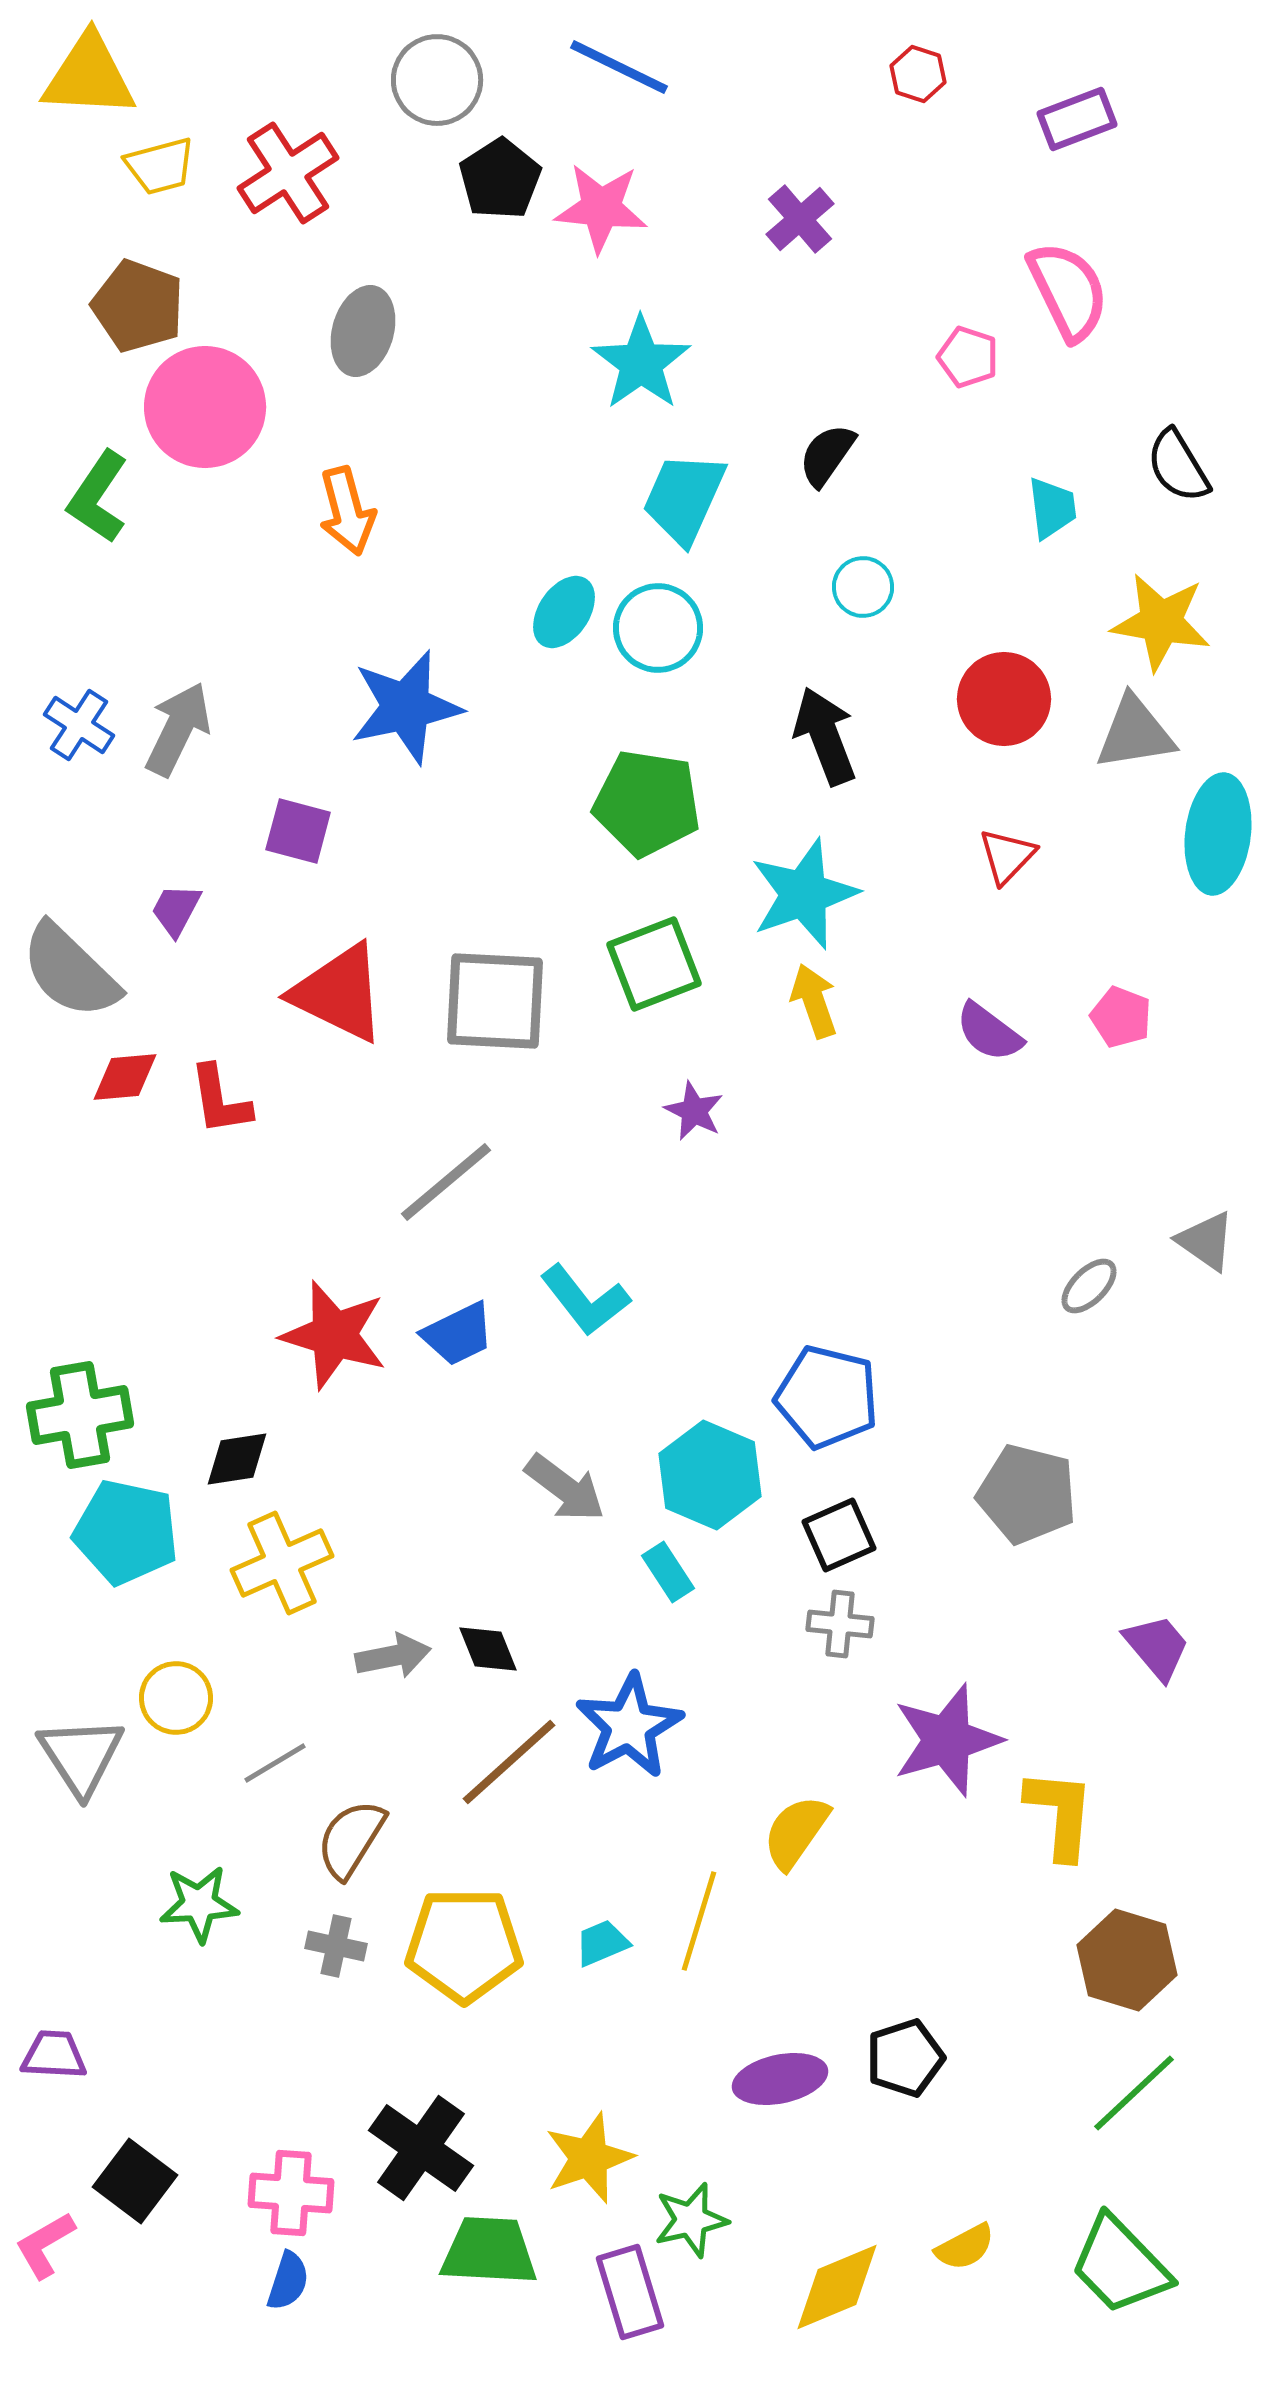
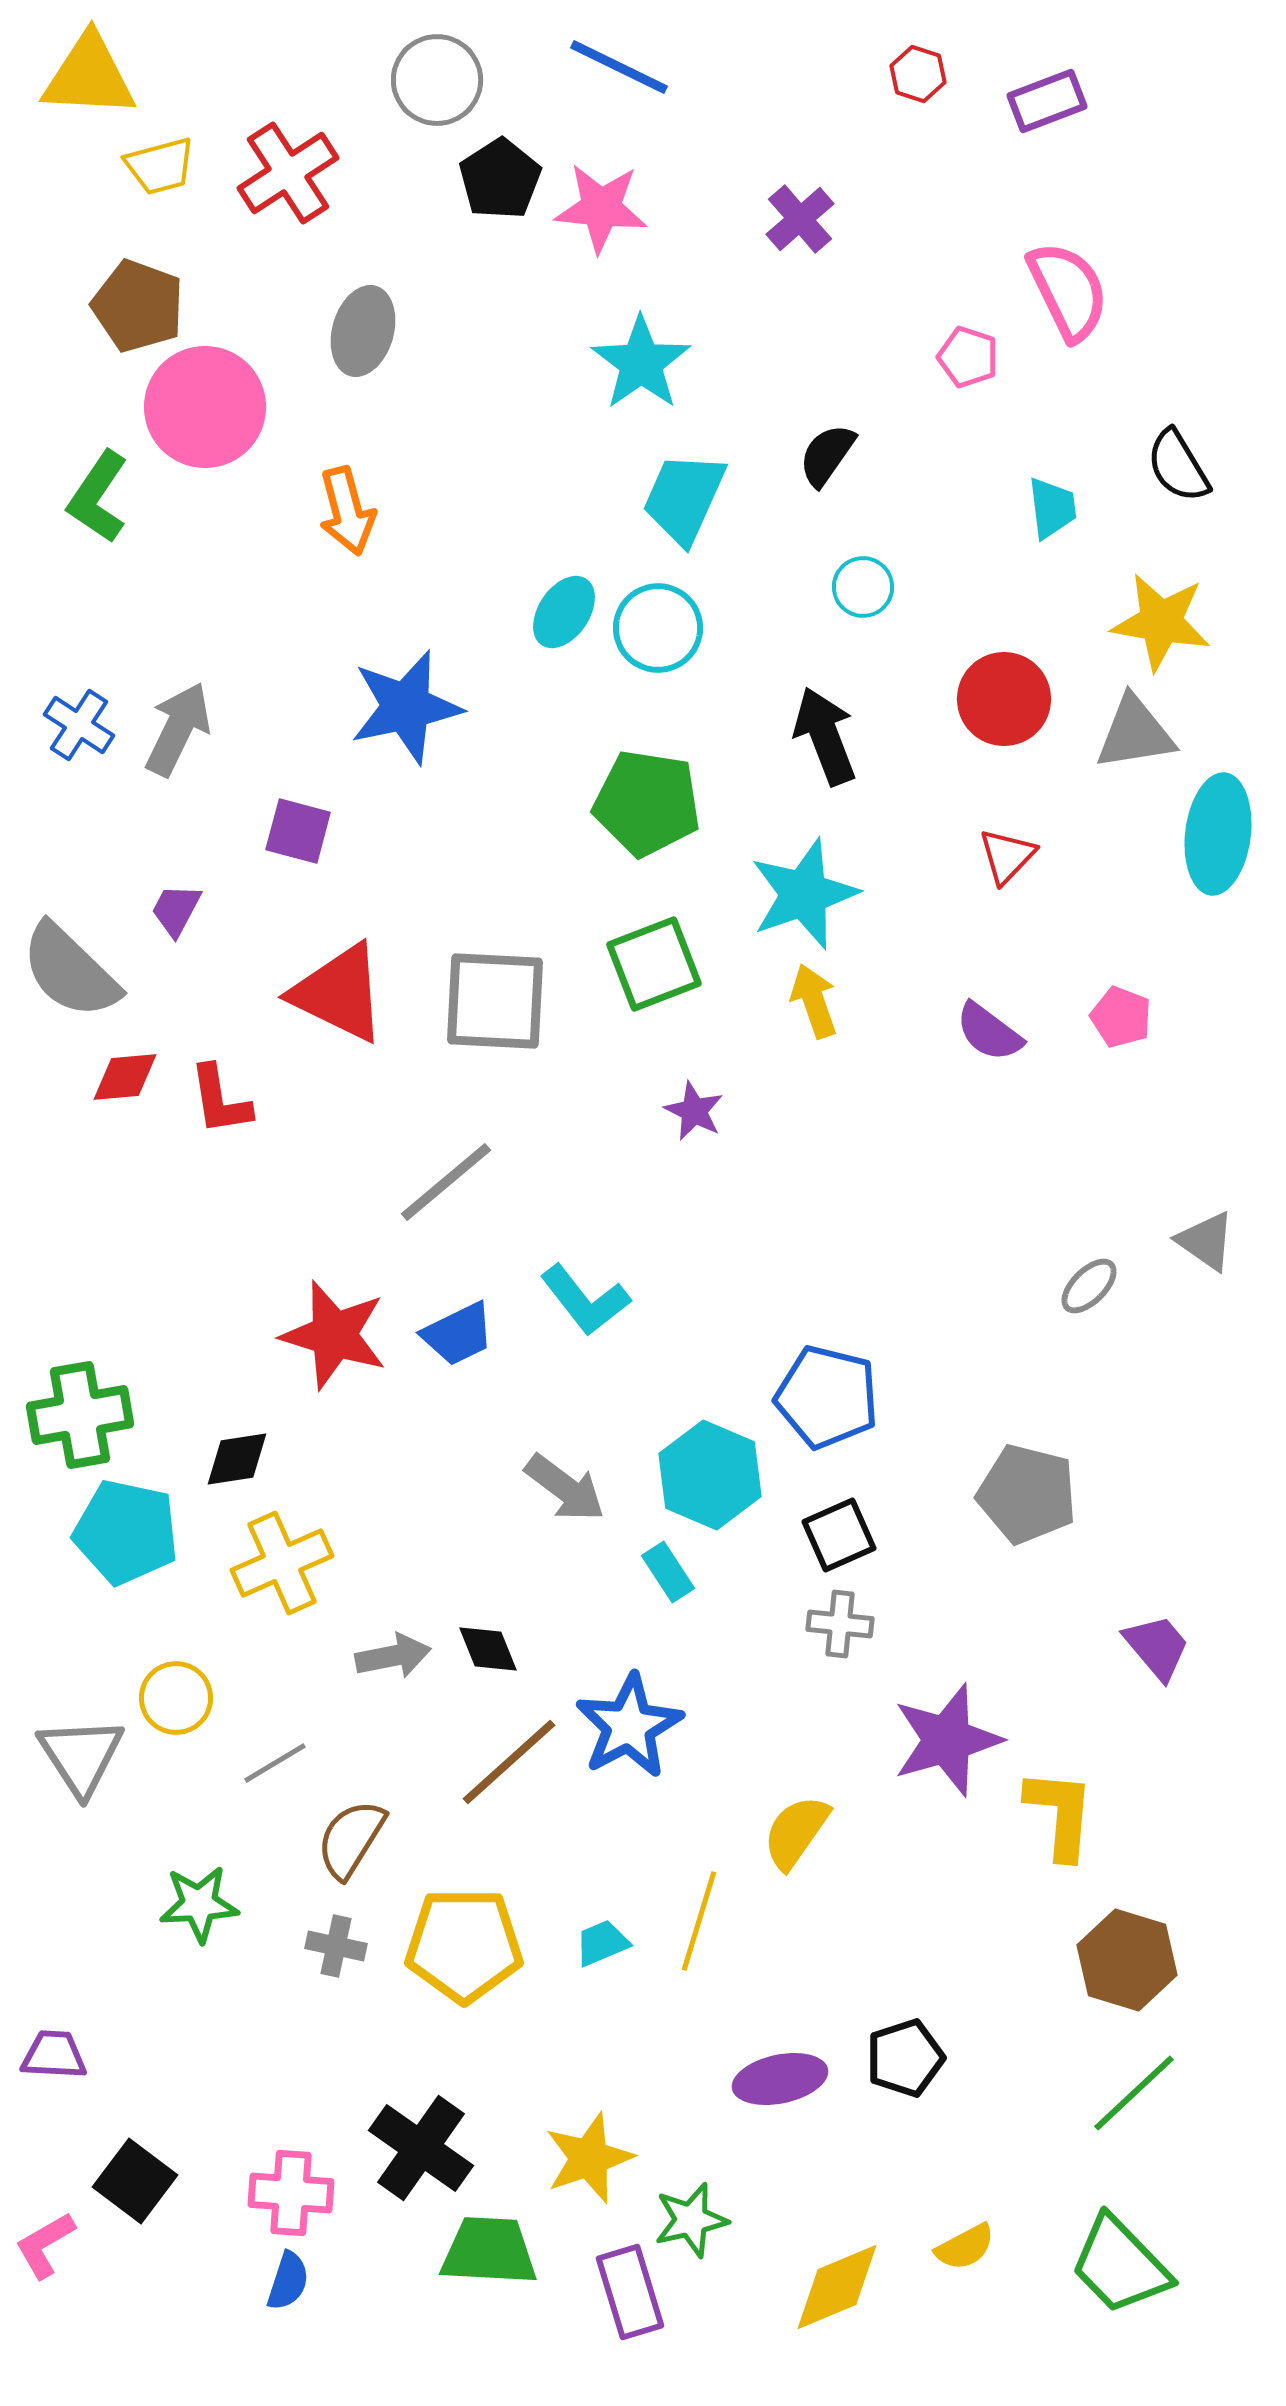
purple rectangle at (1077, 119): moved 30 px left, 18 px up
